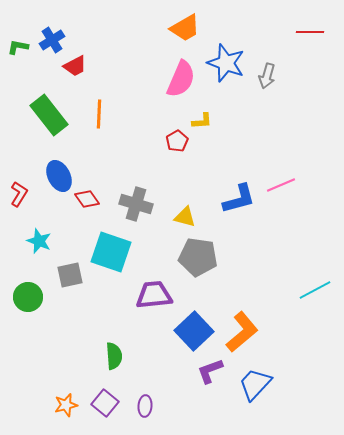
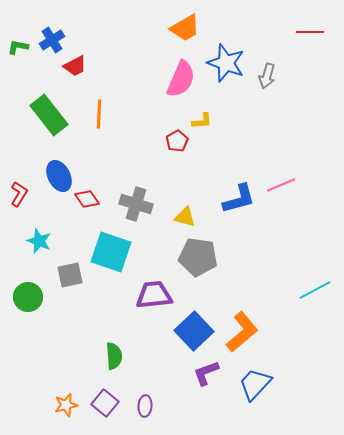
purple L-shape: moved 4 px left, 2 px down
